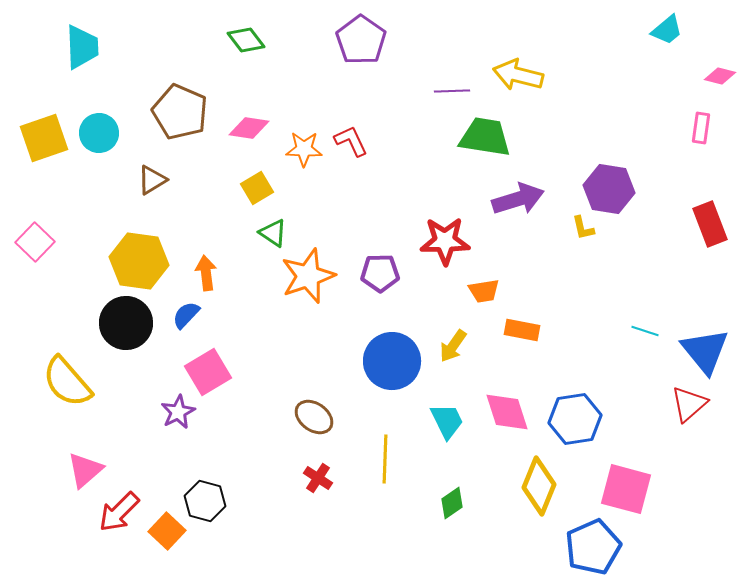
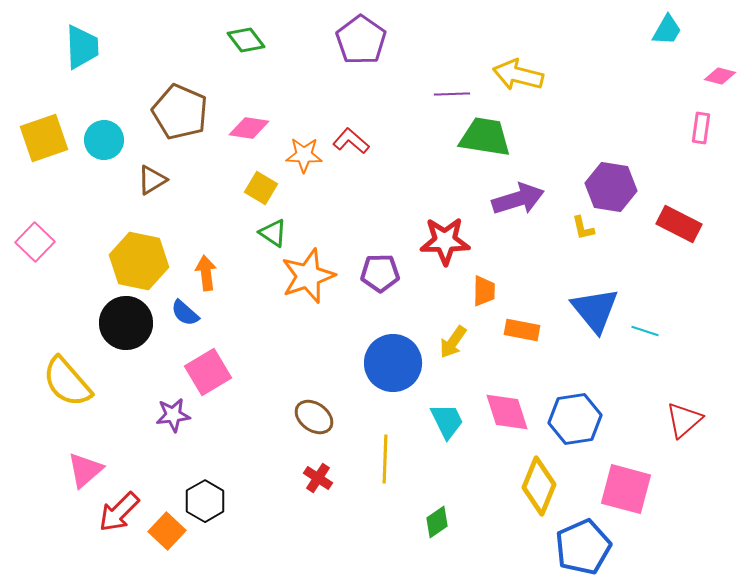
cyan trapezoid at (667, 30): rotated 20 degrees counterclockwise
purple line at (452, 91): moved 3 px down
cyan circle at (99, 133): moved 5 px right, 7 px down
red L-shape at (351, 141): rotated 24 degrees counterclockwise
orange star at (304, 149): moved 6 px down
yellow square at (257, 188): moved 4 px right; rotated 28 degrees counterclockwise
purple hexagon at (609, 189): moved 2 px right, 2 px up
red rectangle at (710, 224): moved 31 px left; rotated 42 degrees counterclockwise
yellow hexagon at (139, 261): rotated 4 degrees clockwise
orange trapezoid at (484, 291): rotated 80 degrees counterclockwise
blue semicircle at (186, 315): moved 1 px left, 2 px up; rotated 92 degrees counterclockwise
yellow arrow at (453, 346): moved 4 px up
blue triangle at (705, 351): moved 110 px left, 41 px up
blue circle at (392, 361): moved 1 px right, 2 px down
red triangle at (689, 404): moved 5 px left, 16 px down
purple star at (178, 412): moved 5 px left, 3 px down; rotated 20 degrees clockwise
black hexagon at (205, 501): rotated 15 degrees clockwise
green diamond at (452, 503): moved 15 px left, 19 px down
blue pentagon at (593, 547): moved 10 px left
